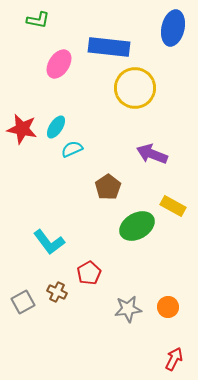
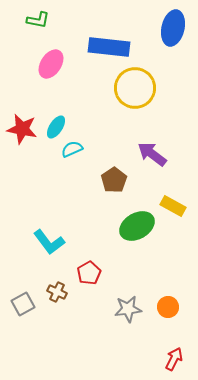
pink ellipse: moved 8 px left
purple arrow: rotated 16 degrees clockwise
brown pentagon: moved 6 px right, 7 px up
gray square: moved 2 px down
